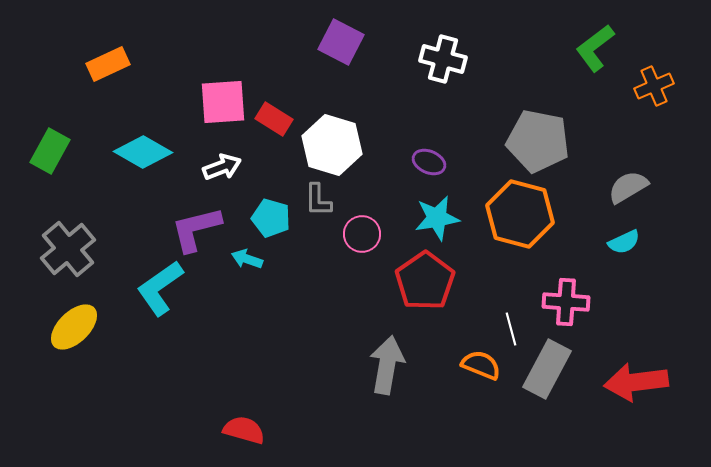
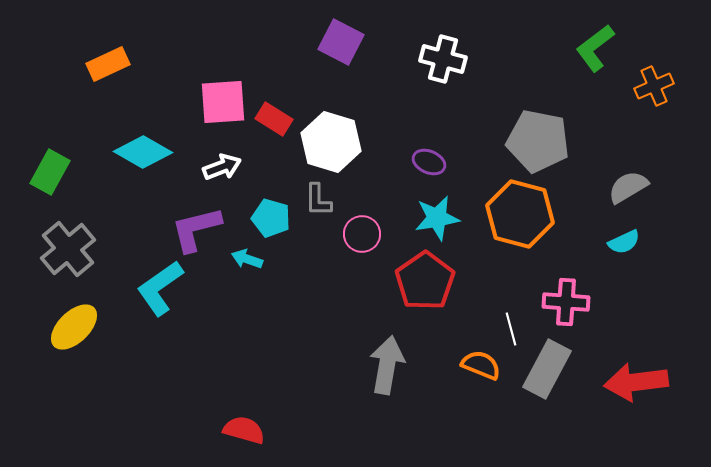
white hexagon: moved 1 px left, 3 px up
green rectangle: moved 21 px down
